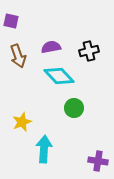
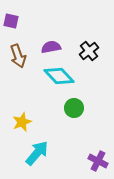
black cross: rotated 24 degrees counterclockwise
cyan arrow: moved 7 px left, 4 px down; rotated 36 degrees clockwise
purple cross: rotated 18 degrees clockwise
